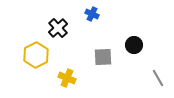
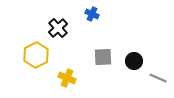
black circle: moved 16 px down
gray line: rotated 36 degrees counterclockwise
